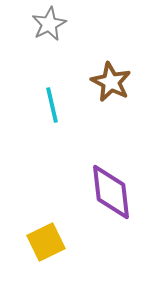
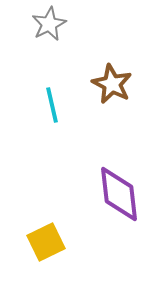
brown star: moved 1 px right, 2 px down
purple diamond: moved 8 px right, 2 px down
